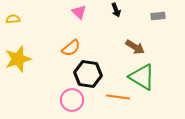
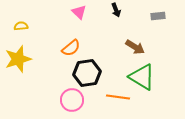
yellow semicircle: moved 8 px right, 7 px down
black hexagon: moved 1 px left, 1 px up; rotated 16 degrees counterclockwise
